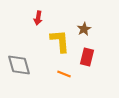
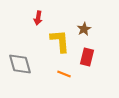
gray diamond: moved 1 px right, 1 px up
